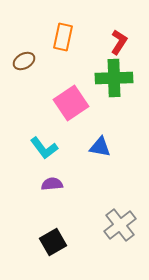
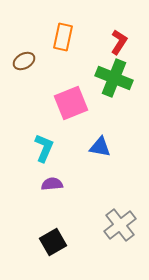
green cross: rotated 24 degrees clockwise
pink square: rotated 12 degrees clockwise
cyan L-shape: rotated 120 degrees counterclockwise
